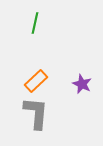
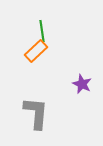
green line: moved 7 px right, 8 px down; rotated 20 degrees counterclockwise
orange rectangle: moved 30 px up
